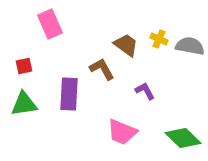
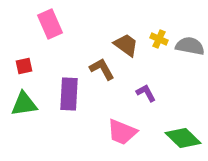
purple L-shape: moved 1 px right, 2 px down
